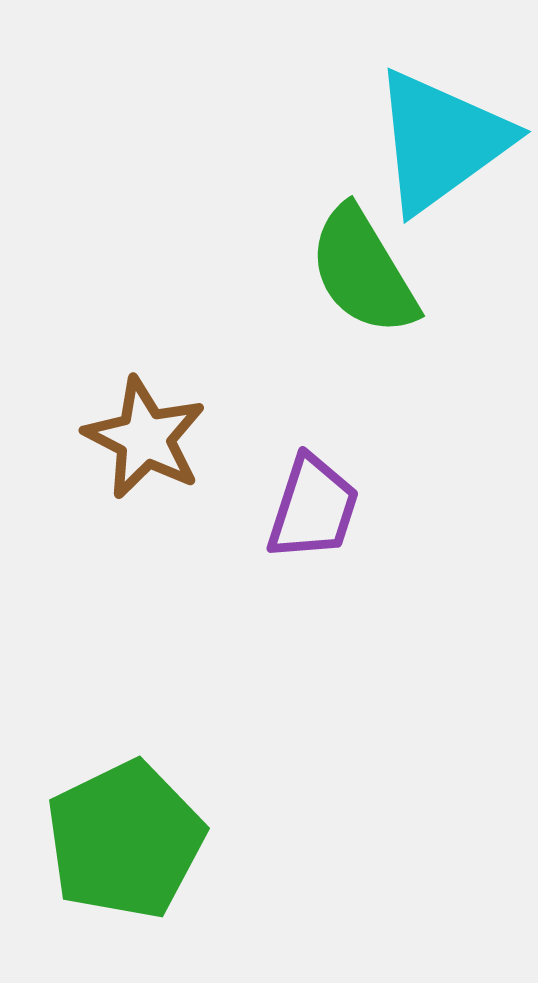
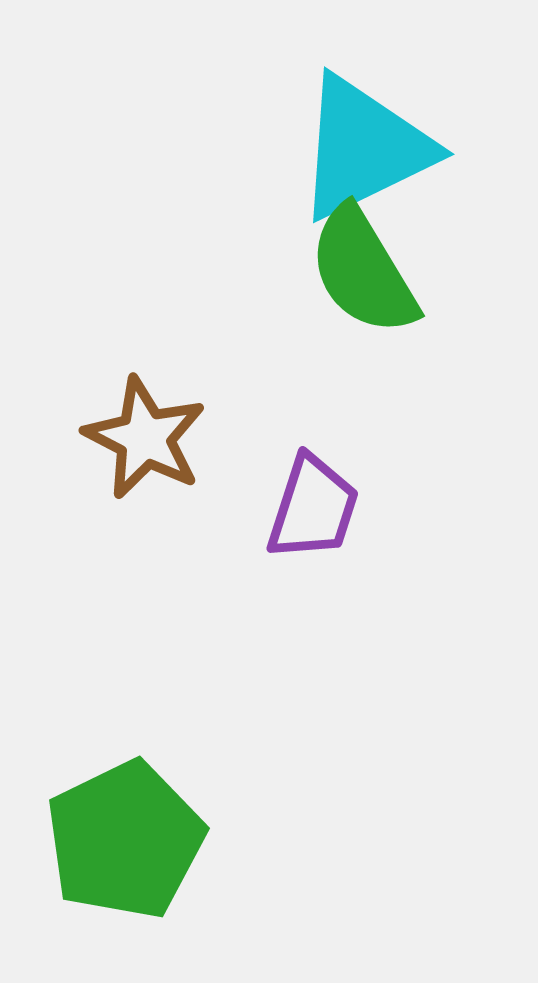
cyan triangle: moved 77 px left, 7 px down; rotated 10 degrees clockwise
